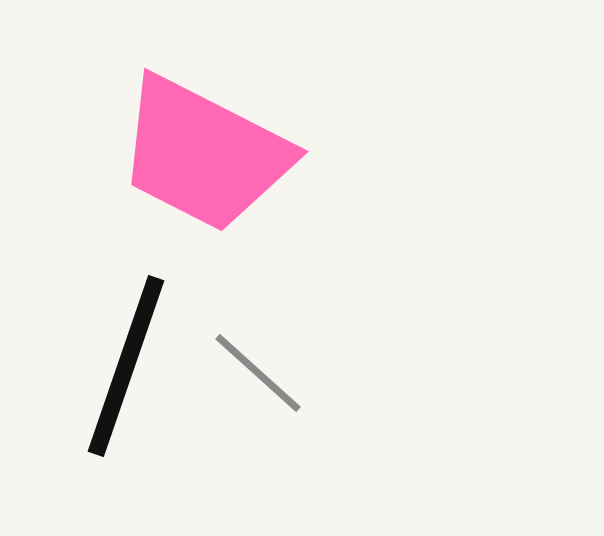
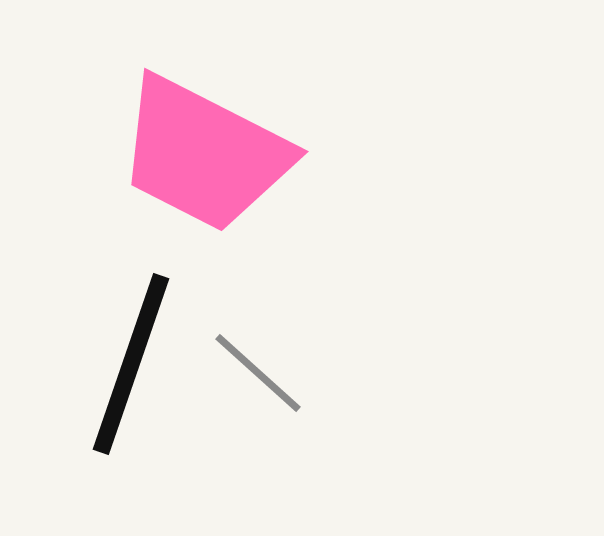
black line: moved 5 px right, 2 px up
